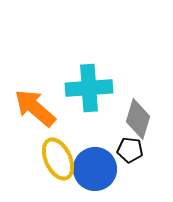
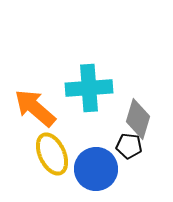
black pentagon: moved 1 px left, 4 px up
yellow ellipse: moved 6 px left, 5 px up
blue circle: moved 1 px right
